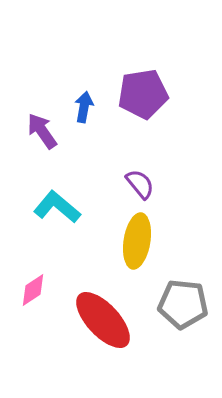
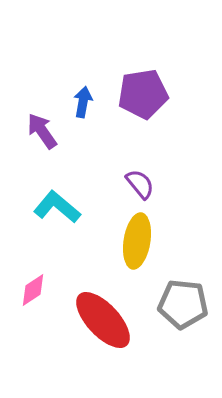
blue arrow: moved 1 px left, 5 px up
